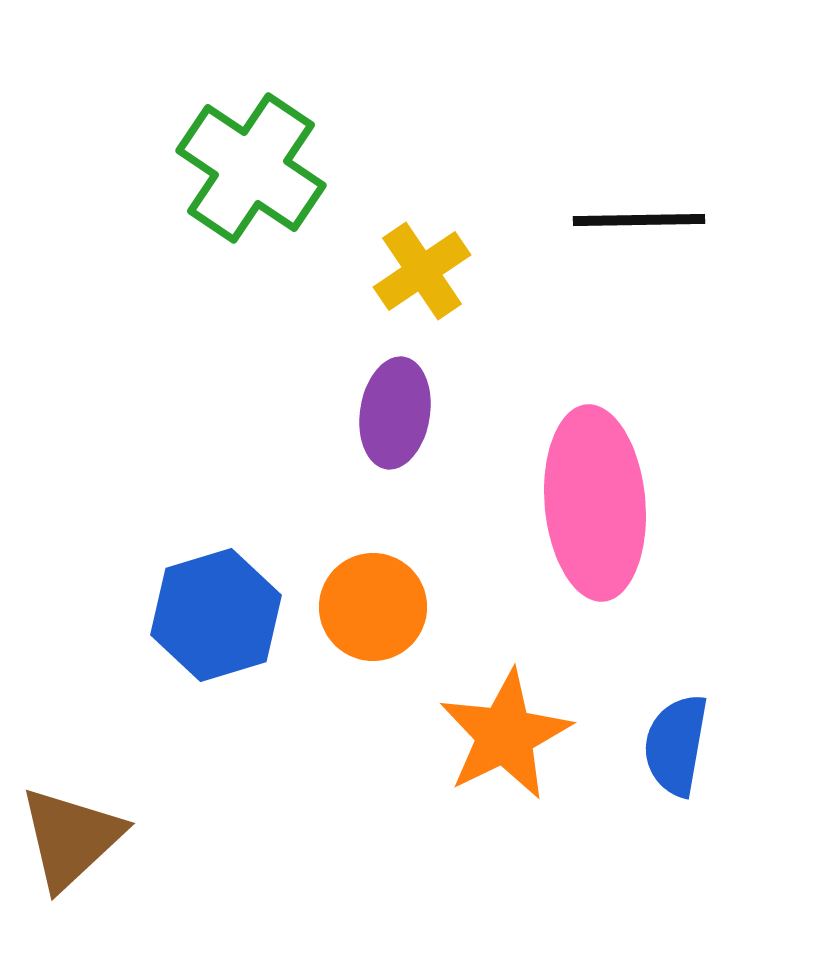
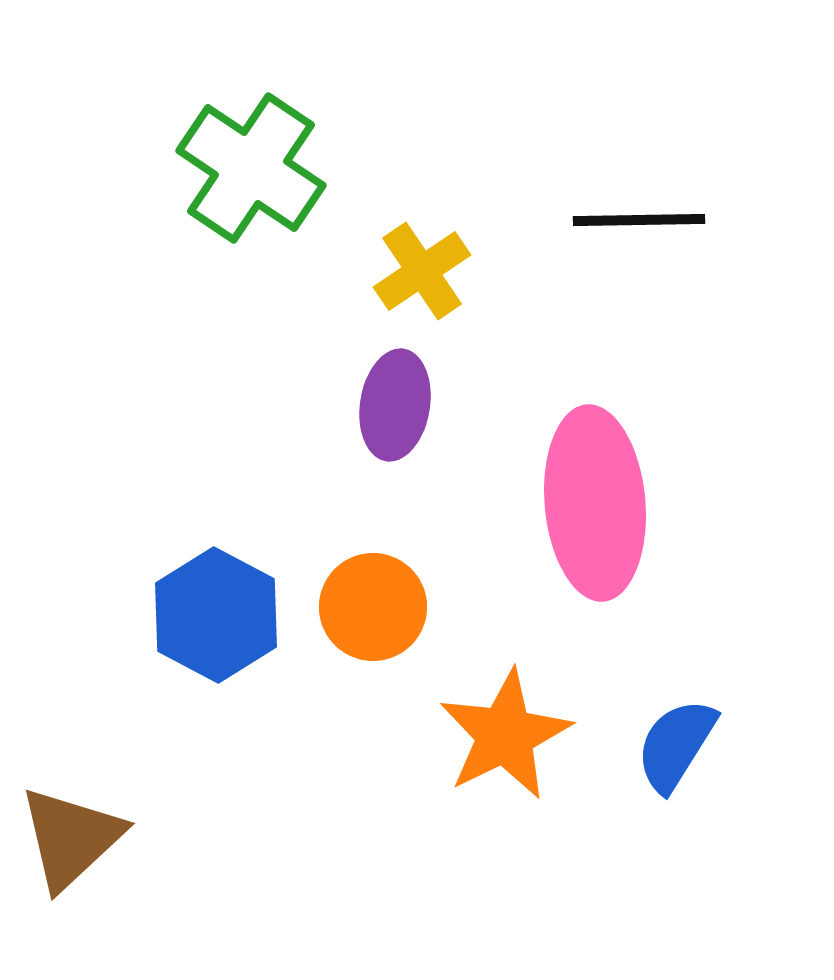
purple ellipse: moved 8 px up
blue hexagon: rotated 15 degrees counterclockwise
blue semicircle: rotated 22 degrees clockwise
